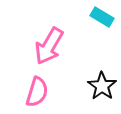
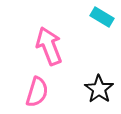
pink arrow: rotated 129 degrees clockwise
black star: moved 3 px left, 3 px down
